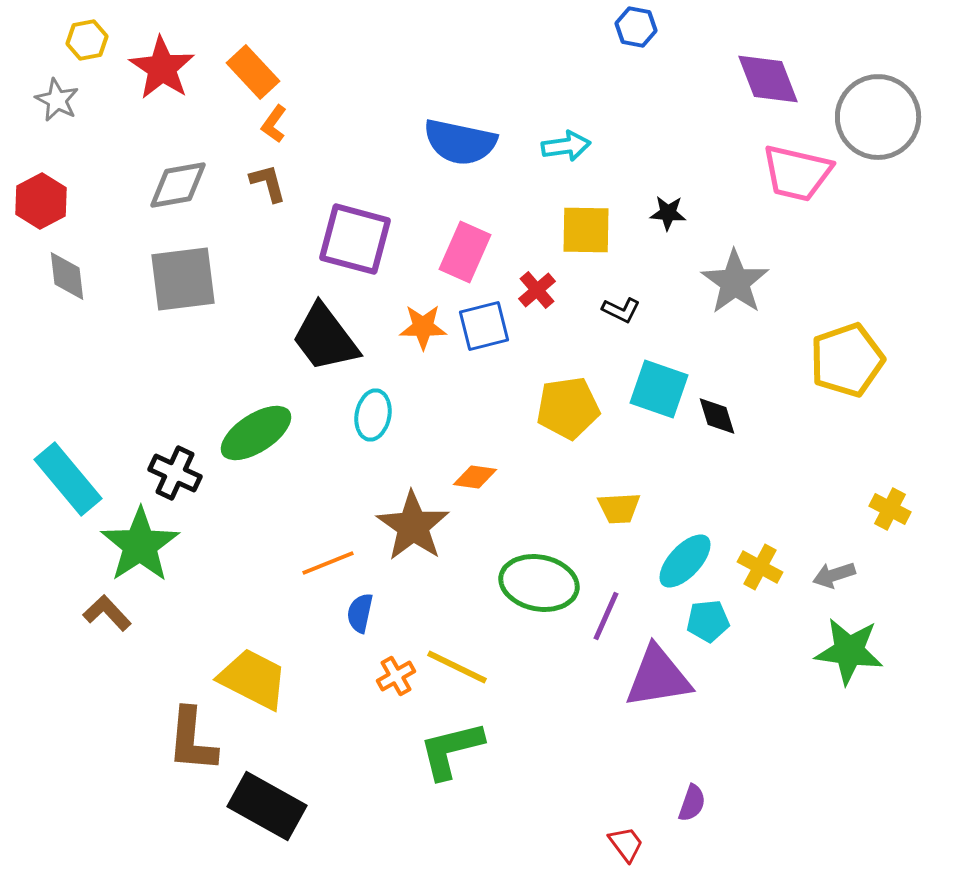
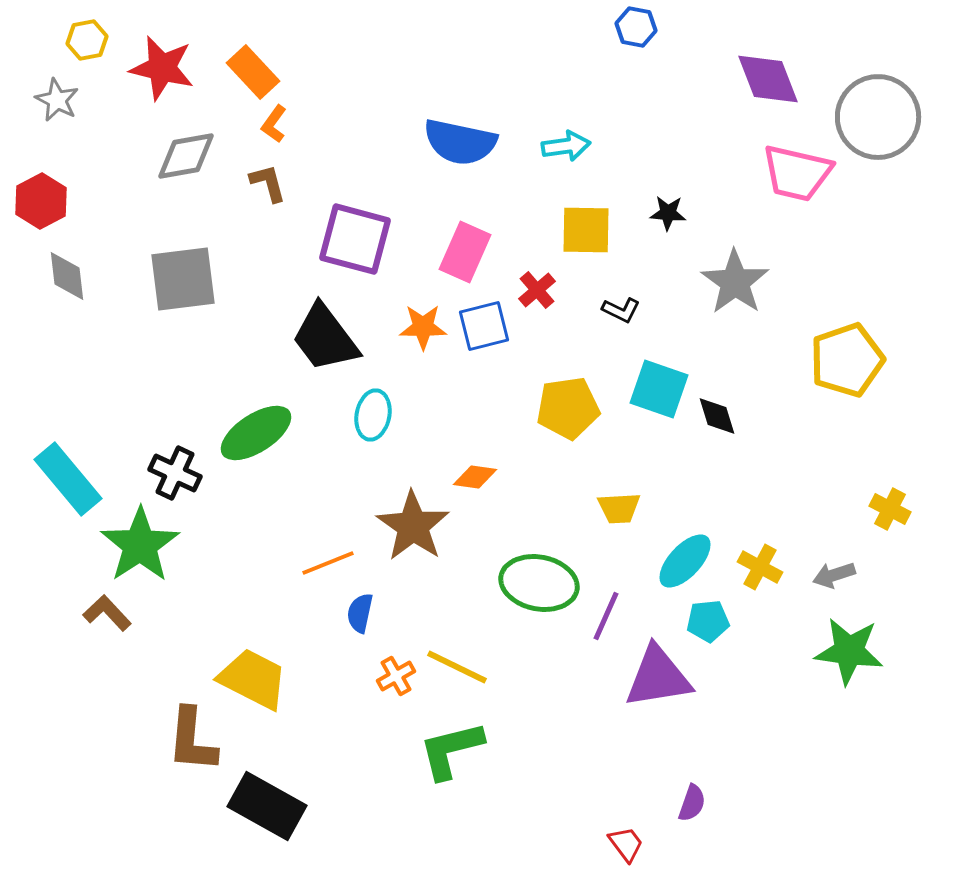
red star at (162, 68): rotated 20 degrees counterclockwise
gray diamond at (178, 185): moved 8 px right, 29 px up
